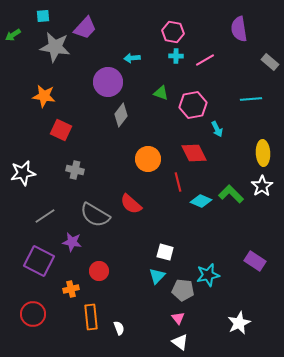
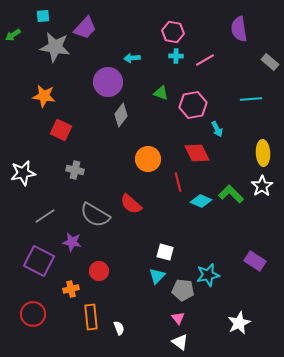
red diamond at (194, 153): moved 3 px right
